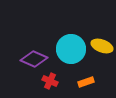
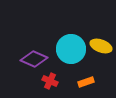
yellow ellipse: moved 1 px left
